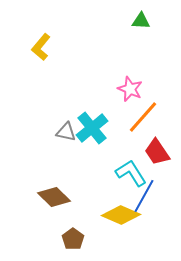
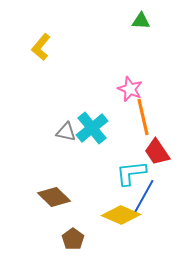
orange line: rotated 54 degrees counterclockwise
cyan L-shape: rotated 64 degrees counterclockwise
